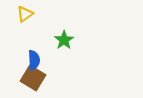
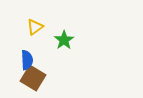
yellow triangle: moved 10 px right, 13 px down
blue semicircle: moved 7 px left
